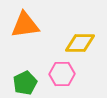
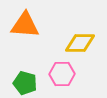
orange triangle: rotated 12 degrees clockwise
green pentagon: rotated 30 degrees counterclockwise
